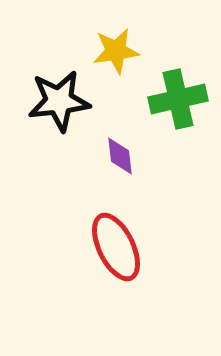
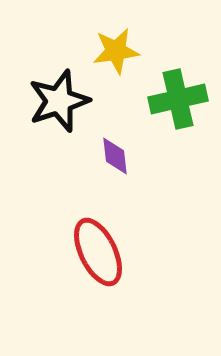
black star: rotated 12 degrees counterclockwise
purple diamond: moved 5 px left
red ellipse: moved 18 px left, 5 px down
